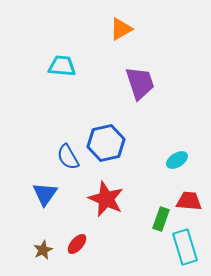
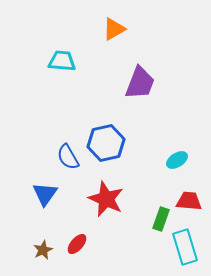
orange triangle: moved 7 px left
cyan trapezoid: moved 5 px up
purple trapezoid: rotated 39 degrees clockwise
